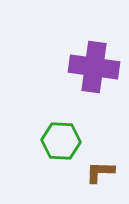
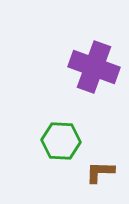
purple cross: rotated 12 degrees clockwise
